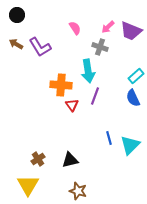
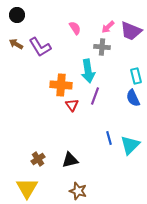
gray cross: moved 2 px right; rotated 14 degrees counterclockwise
cyan rectangle: rotated 63 degrees counterclockwise
yellow triangle: moved 1 px left, 3 px down
